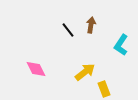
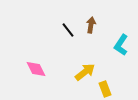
yellow rectangle: moved 1 px right
